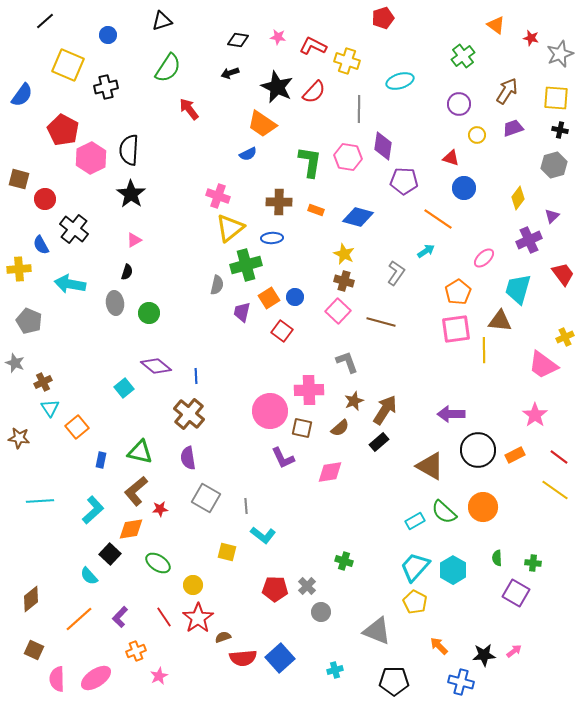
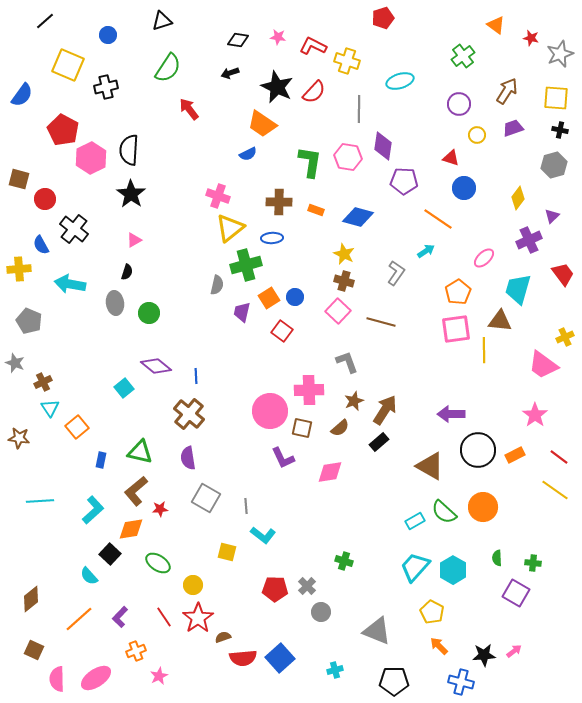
yellow pentagon at (415, 602): moved 17 px right, 10 px down
